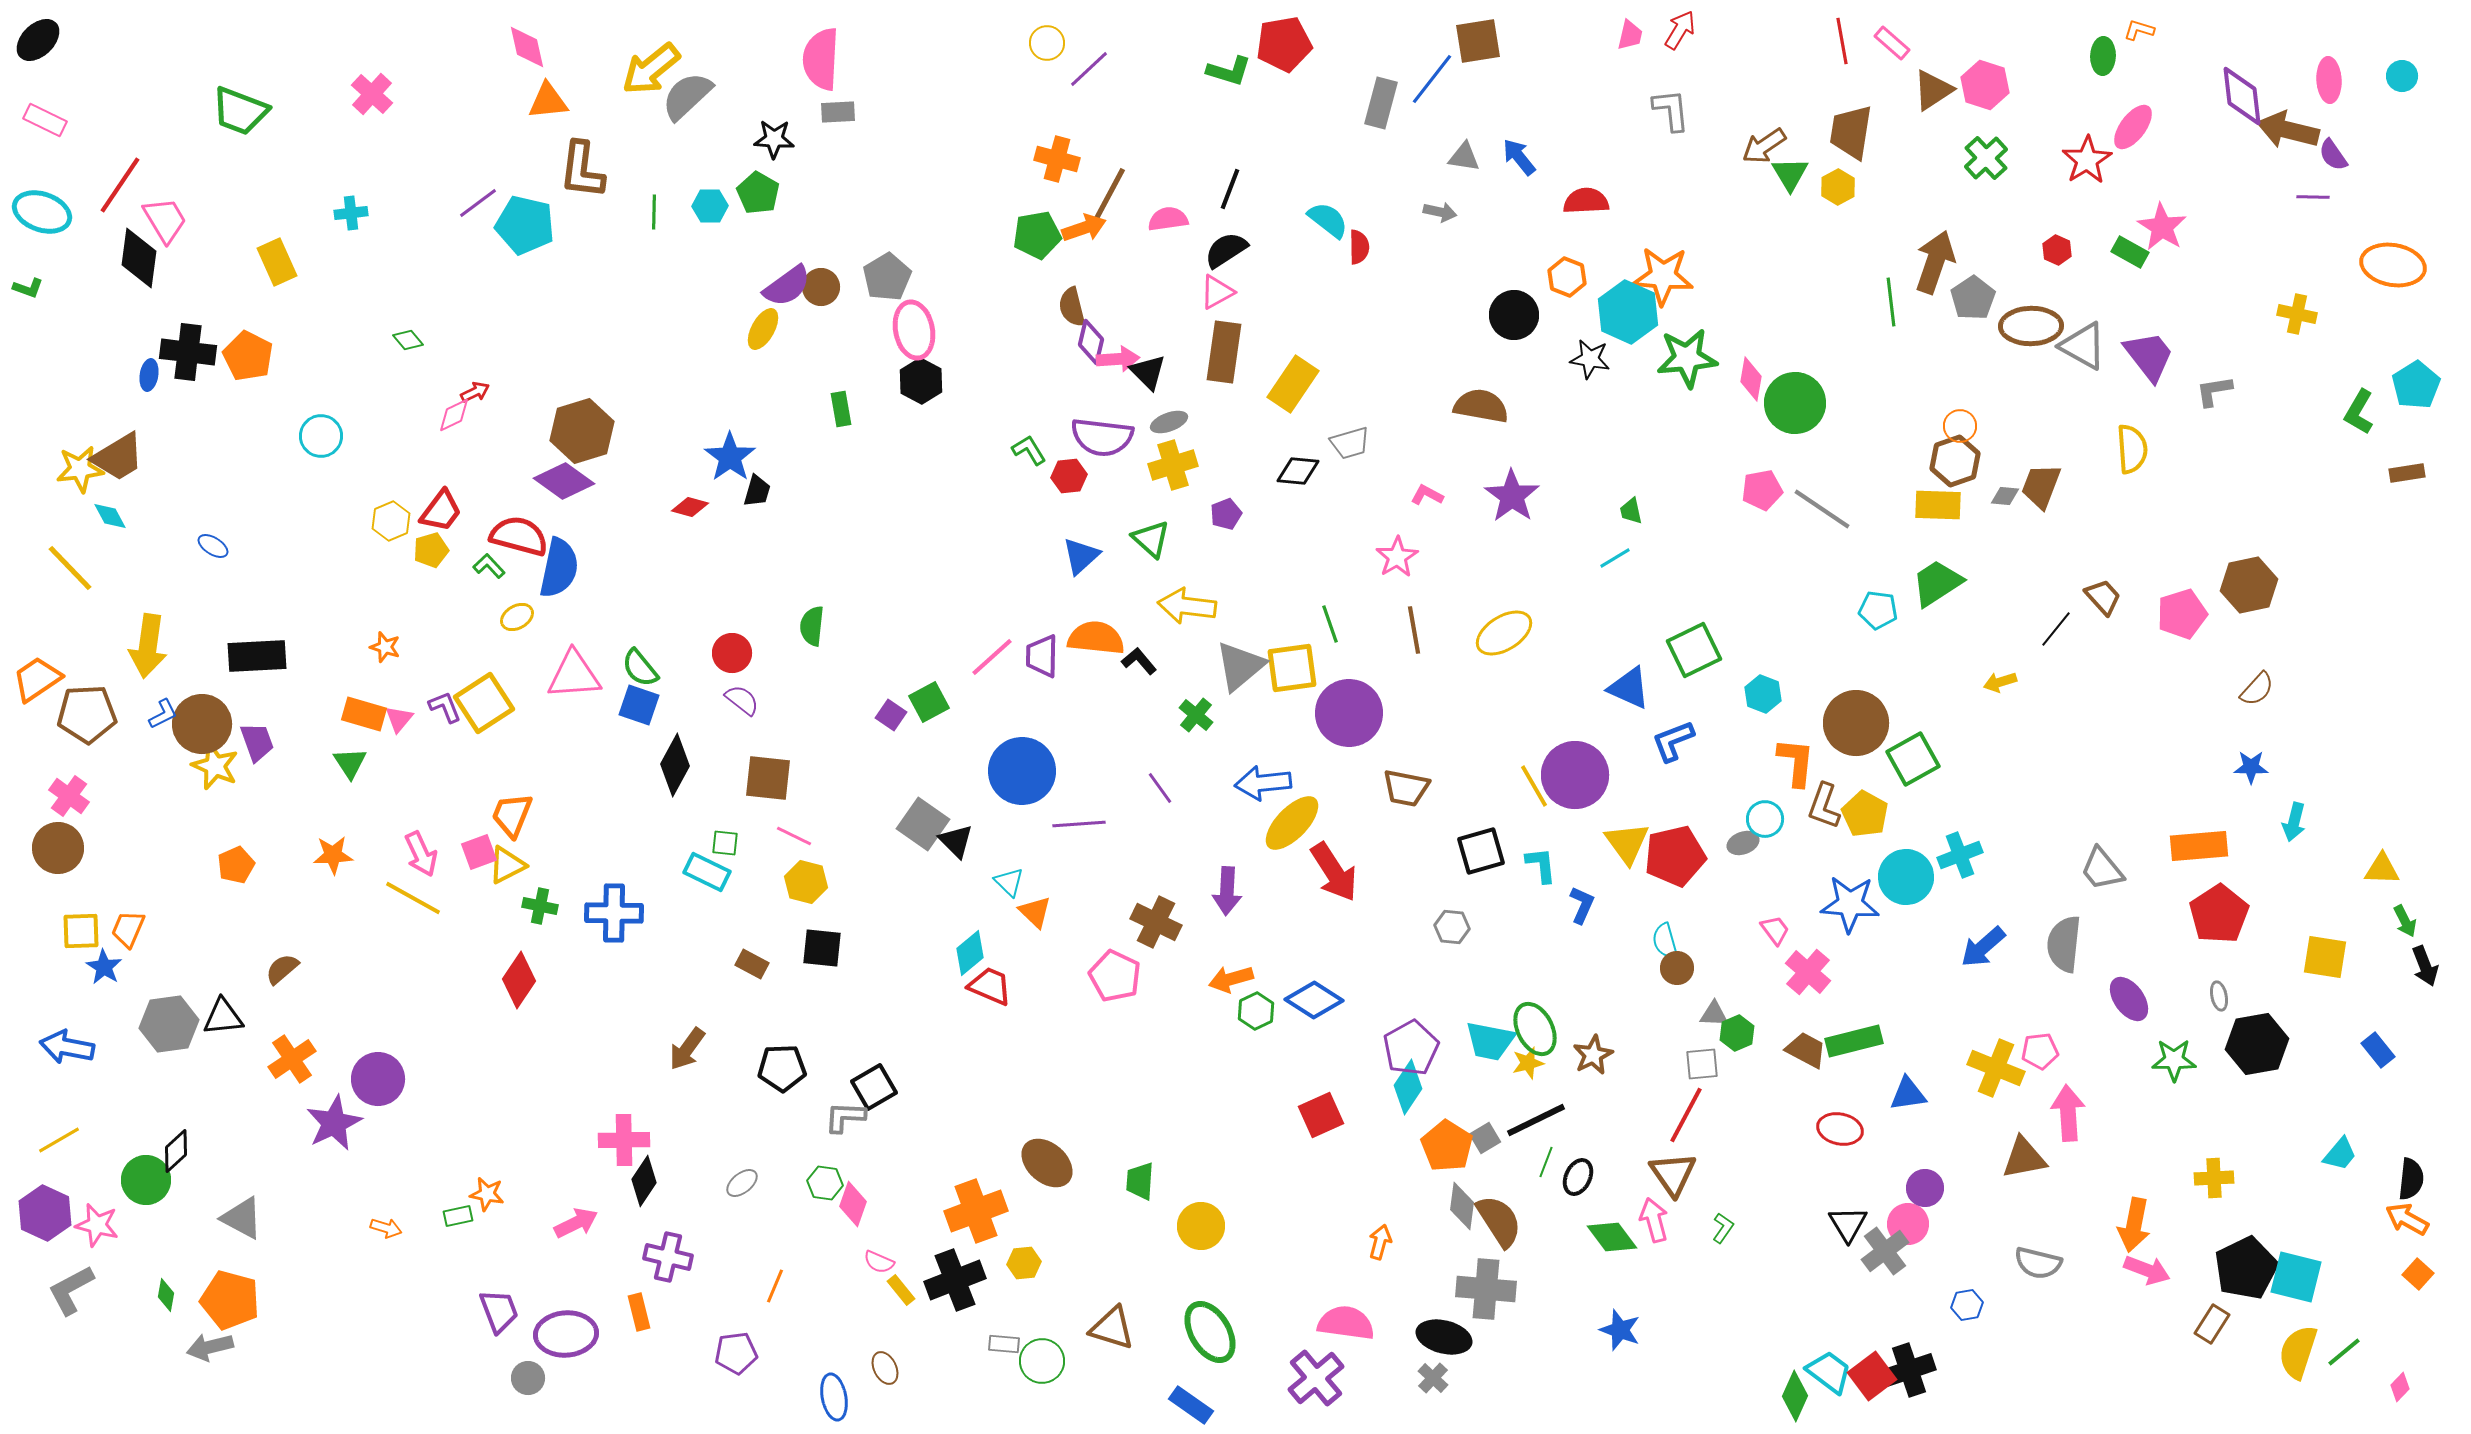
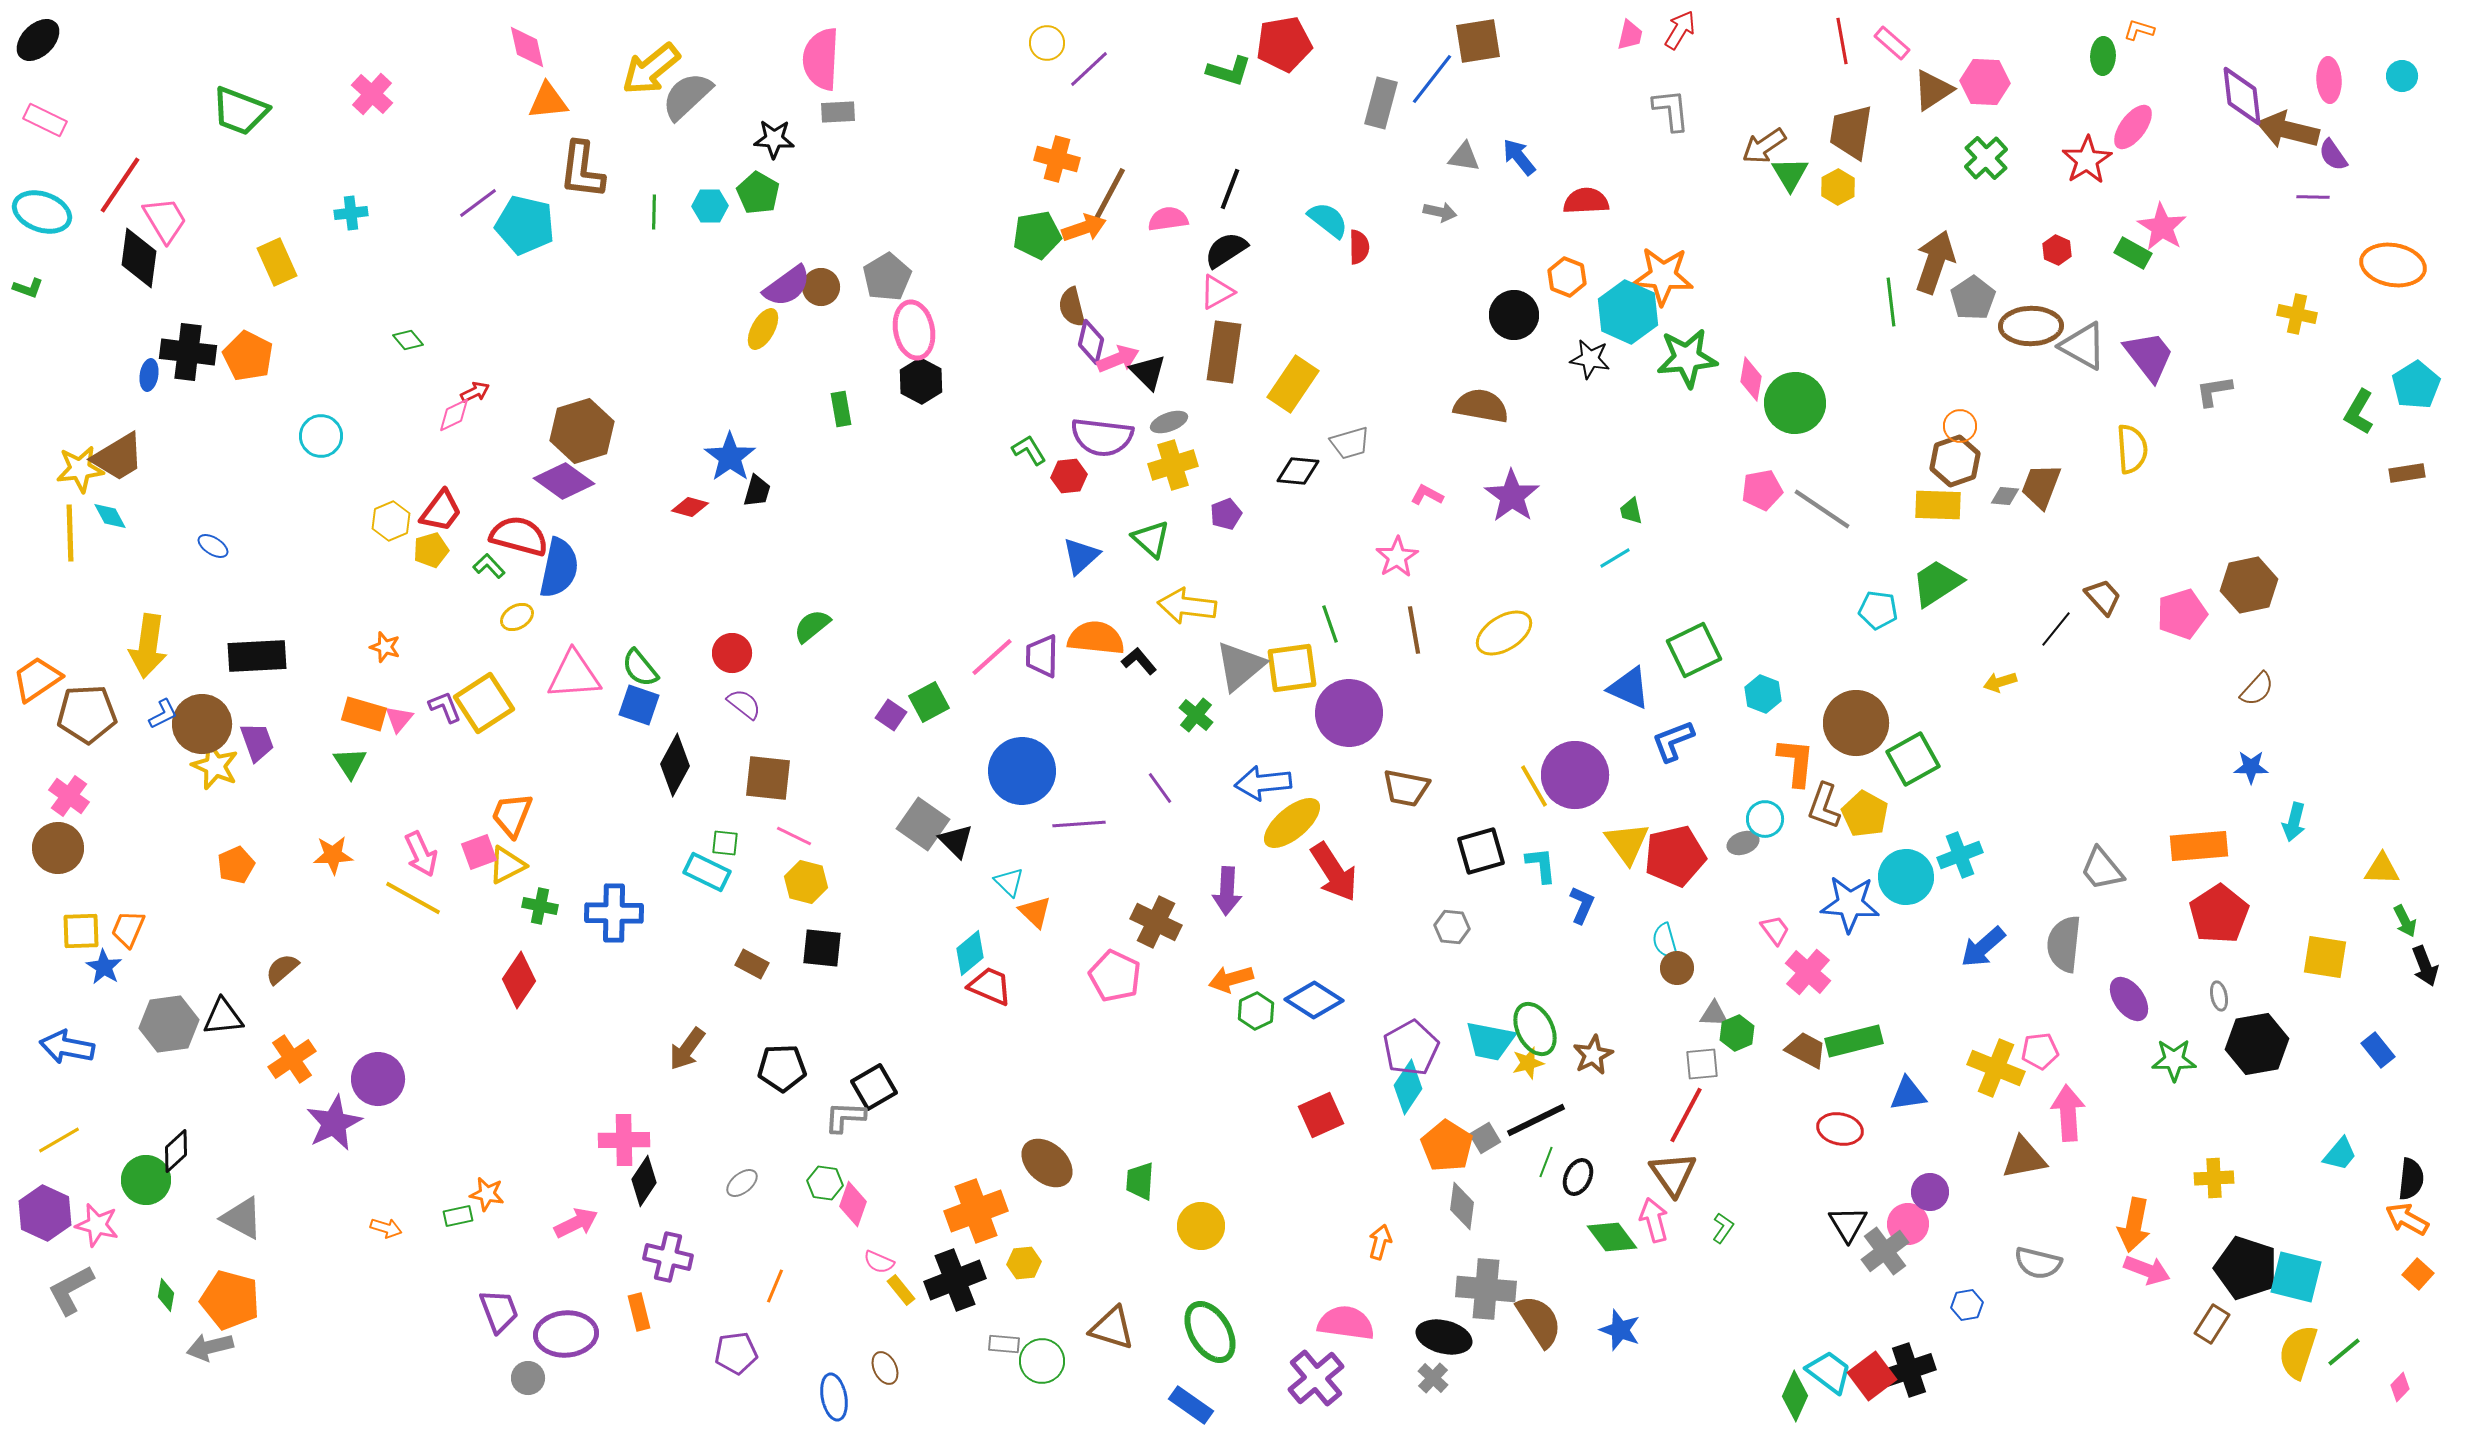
pink hexagon at (1985, 85): moved 3 px up; rotated 15 degrees counterclockwise
green rectangle at (2130, 252): moved 3 px right, 1 px down
pink arrow at (1118, 359): rotated 18 degrees counterclockwise
yellow line at (70, 568): moved 35 px up; rotated 42 degrees clockwise
green semicircle at (812, 626): rotated 45 degrees clockwise
purple semicircle at (742, 700): moved 2 px right, 4 px down
yellow ellipse at (1292, 823): rotated 6 degrees clockwise
purple circle at (1925, 1188): moved 5 px right, 4 px down
brown semicircle at (1499, 1221): moved 40 px right, 100 px down
black pentagon at (2246, 1268): rotated 28 degrees counterclockwise
